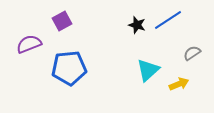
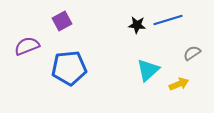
blue line: rotated 16 degrees clockwise
black star: rotated 12 degrees counterclockwise
purple semicircle: moved 2 px left, 2 px down
